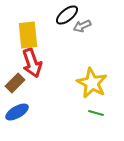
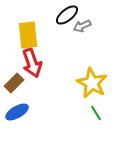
brown rectangle: moved 1 px left
green line: rotated 42 degrees clockwise
